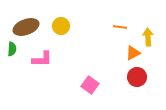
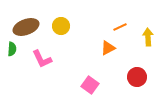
orange line: rotated 32 degrees counterclockwise
orange triangle: moved 25 px left, 5 px up
pink L-shape: rotated 65 degrees clockwise
